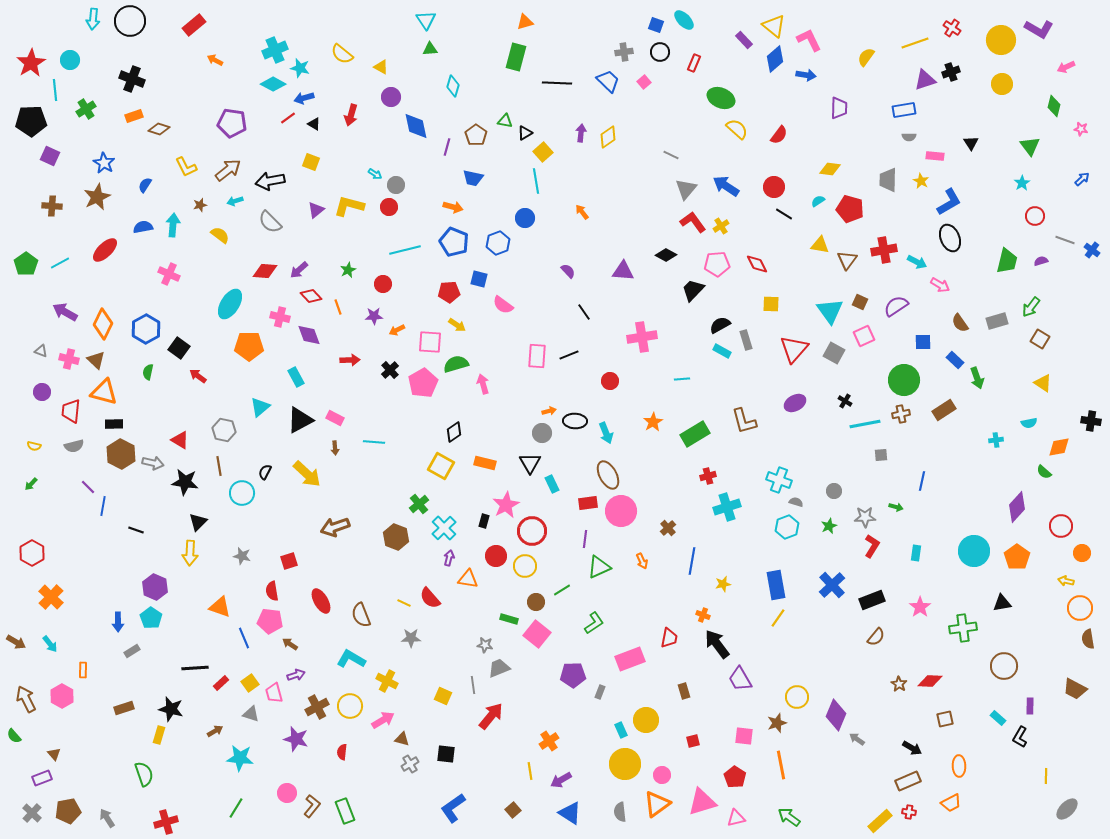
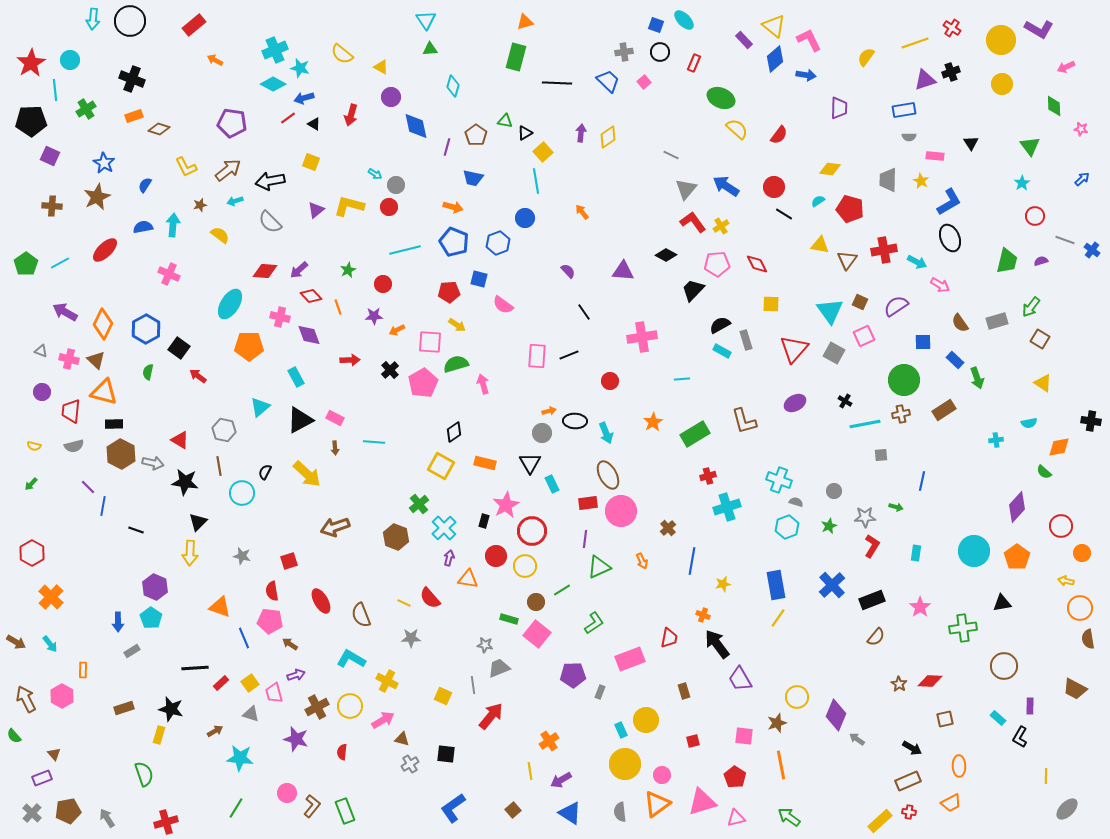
green diamond at (1054, 106): rotated 15 degrees counterclockwise
